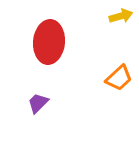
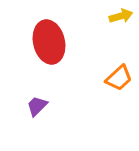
red ellipse: rotated 18 degrees counterclockwise
purple trapezoid: moved 1 px left, 3 px down
